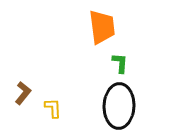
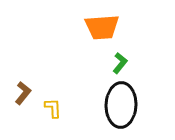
orange trapezoid: rotated 93 degrees clockwise
green L-shape: rotated 35 degrees clockwise
black ellipse: moved 2 px right, 1 px up
